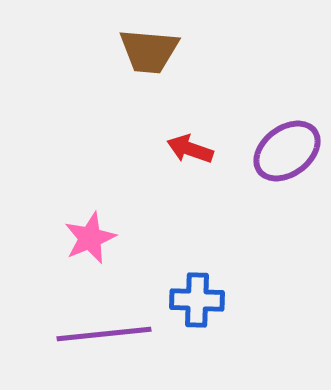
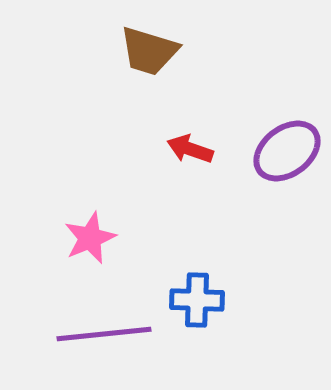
brown trapezoid: rotated 12 degrees clockwise
